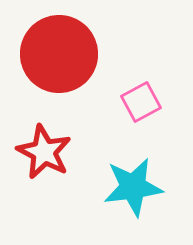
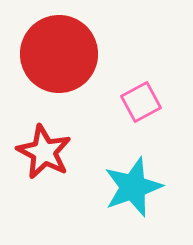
cyan star: rotated 12 degrees counterclockwise
